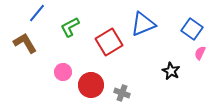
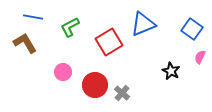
blue line: moved 4 px left, 4 px down; rotated 60 degrees clockwise
pink semicircle: moved 4 px down
red circle: moved 4 px right
gray cross: rotated 21 degrees clockwise
